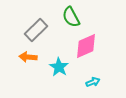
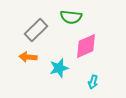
green semicircle: rotated 55 degrees counterclockwise
cyan star: moved 1 px down; rotated 24 degrees clockwise
cyan arrow: rotated 128 degrees clockwise
